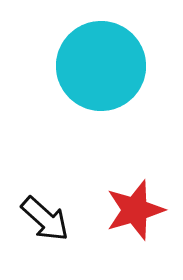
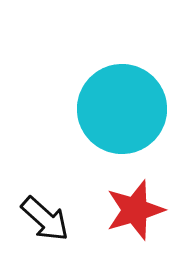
cyan circle: moved 21 px right, 43 px down
